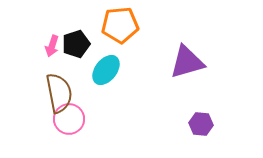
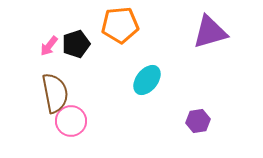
pink arrow: moved 3 px left; rotated 20 degrees clockwise
purple triangle: moved 23 px right, 30 px up
cyan ellipse: moved 41 px right, 10 px down
brown semicircle: moved 4 px left
pink circle: moved 2 px right, 2 px down
purple hexagon: moved 3 px left, 3 px up; rotated 15 degrees counterclockwise
